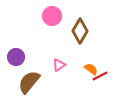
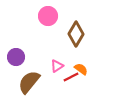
pink circle: moved 4 px left
brown diamond: moved 4 px left, 3 px down
pink triangle: moved 2 px left, 1 px down
orange semicircle: moved 10 px left
red line: moved 29 px left, 1 px down
